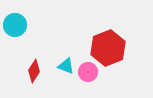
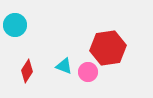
red hexagon: rotated 12 degrees clockwise
cyan triangle: moved 2 px left
red diamond: moved 7 px left
